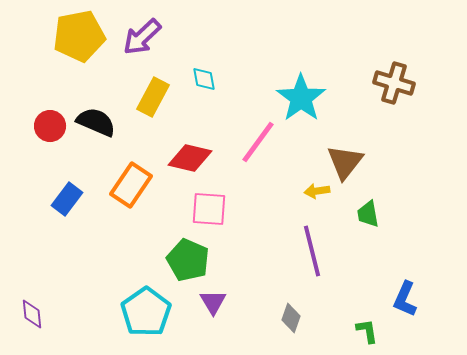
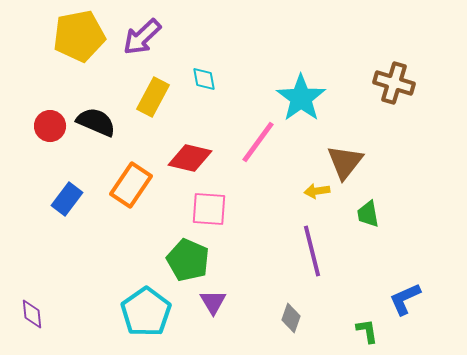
blue L-shape: rotated 42 degrees clockwise
